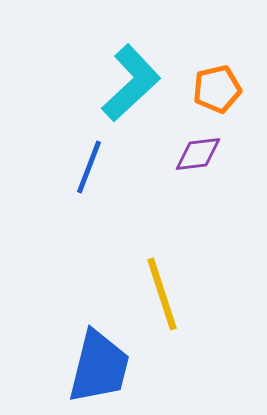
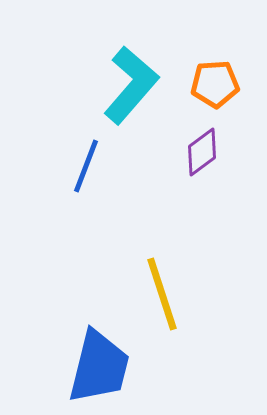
cyan L-shape: moved 2 px down; rotated 6 degrees counterclockwise
orange pentagon: moved 2 px left, 5 px up; rotated 9 degrees clockwise
purple diamond: moved 4 px right, 2 px up; rotated 30 degrees counterclockwise
blue line: moved 3 px left, 1 px up
